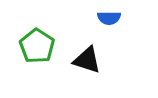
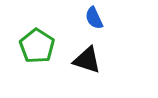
blue semicircle: moved 15 px left; rotated 65 degrees clockwise
